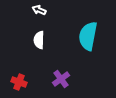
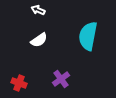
white arrow: moved 1 px left
white semicircle: rotated 126 degrees counterclockwise
red cross: moved 1 px down
